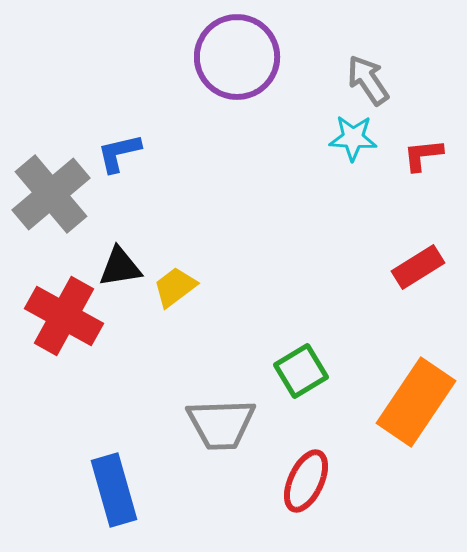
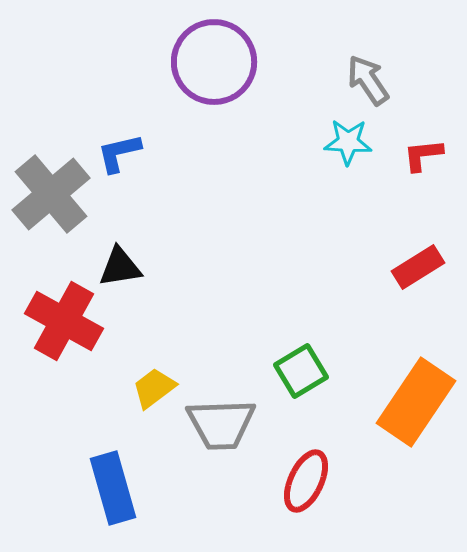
purple circle: moved 23 px left, 5 px down
cyan star: moved 5 px left, 4 px down
yellow trapezoid: moved 21 px left, 101 px down
red cross: moved 5 px down
blue rectangle: moved 1 px left, 2 px up
